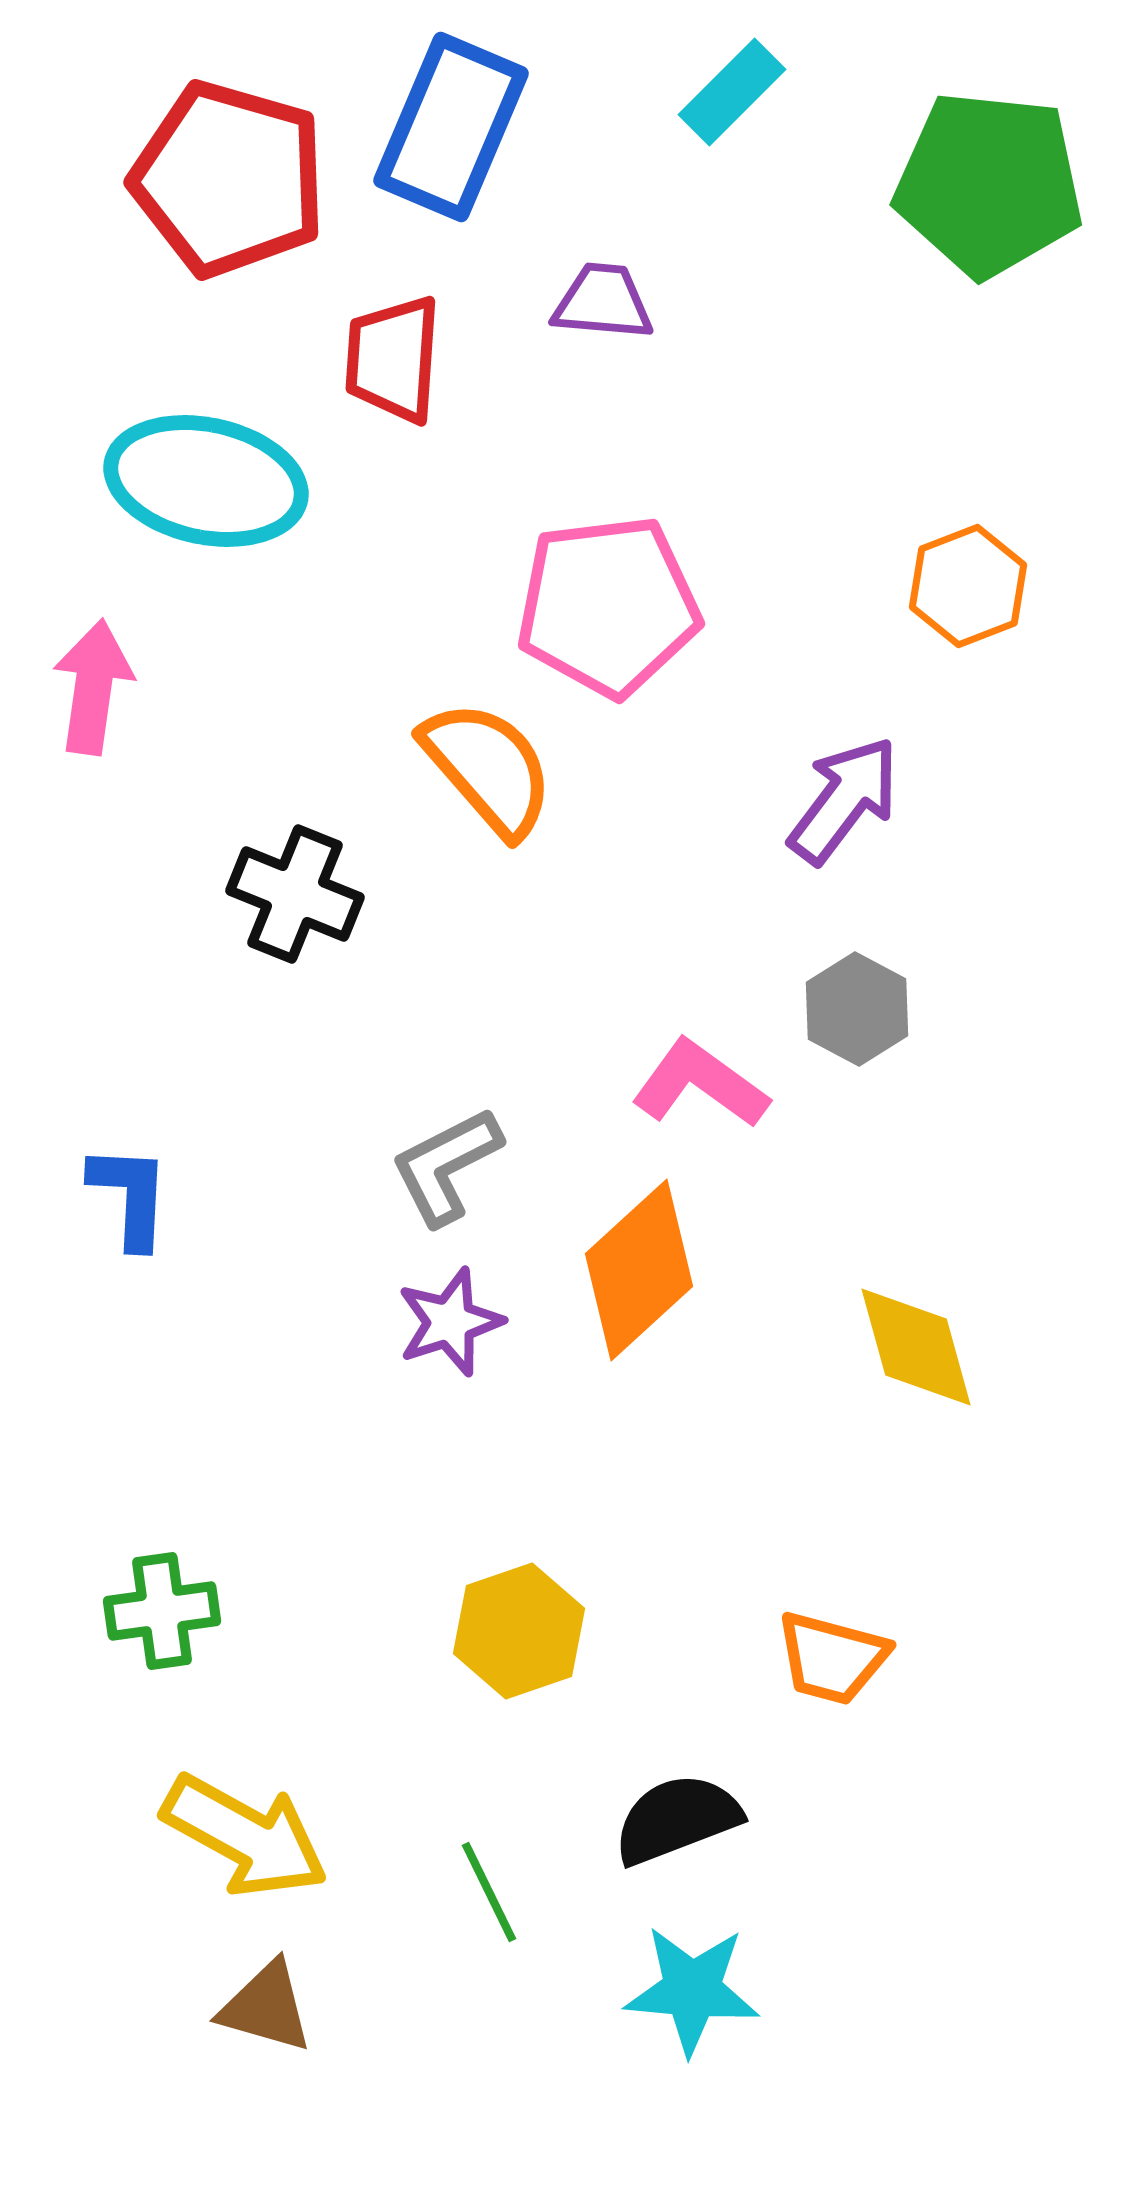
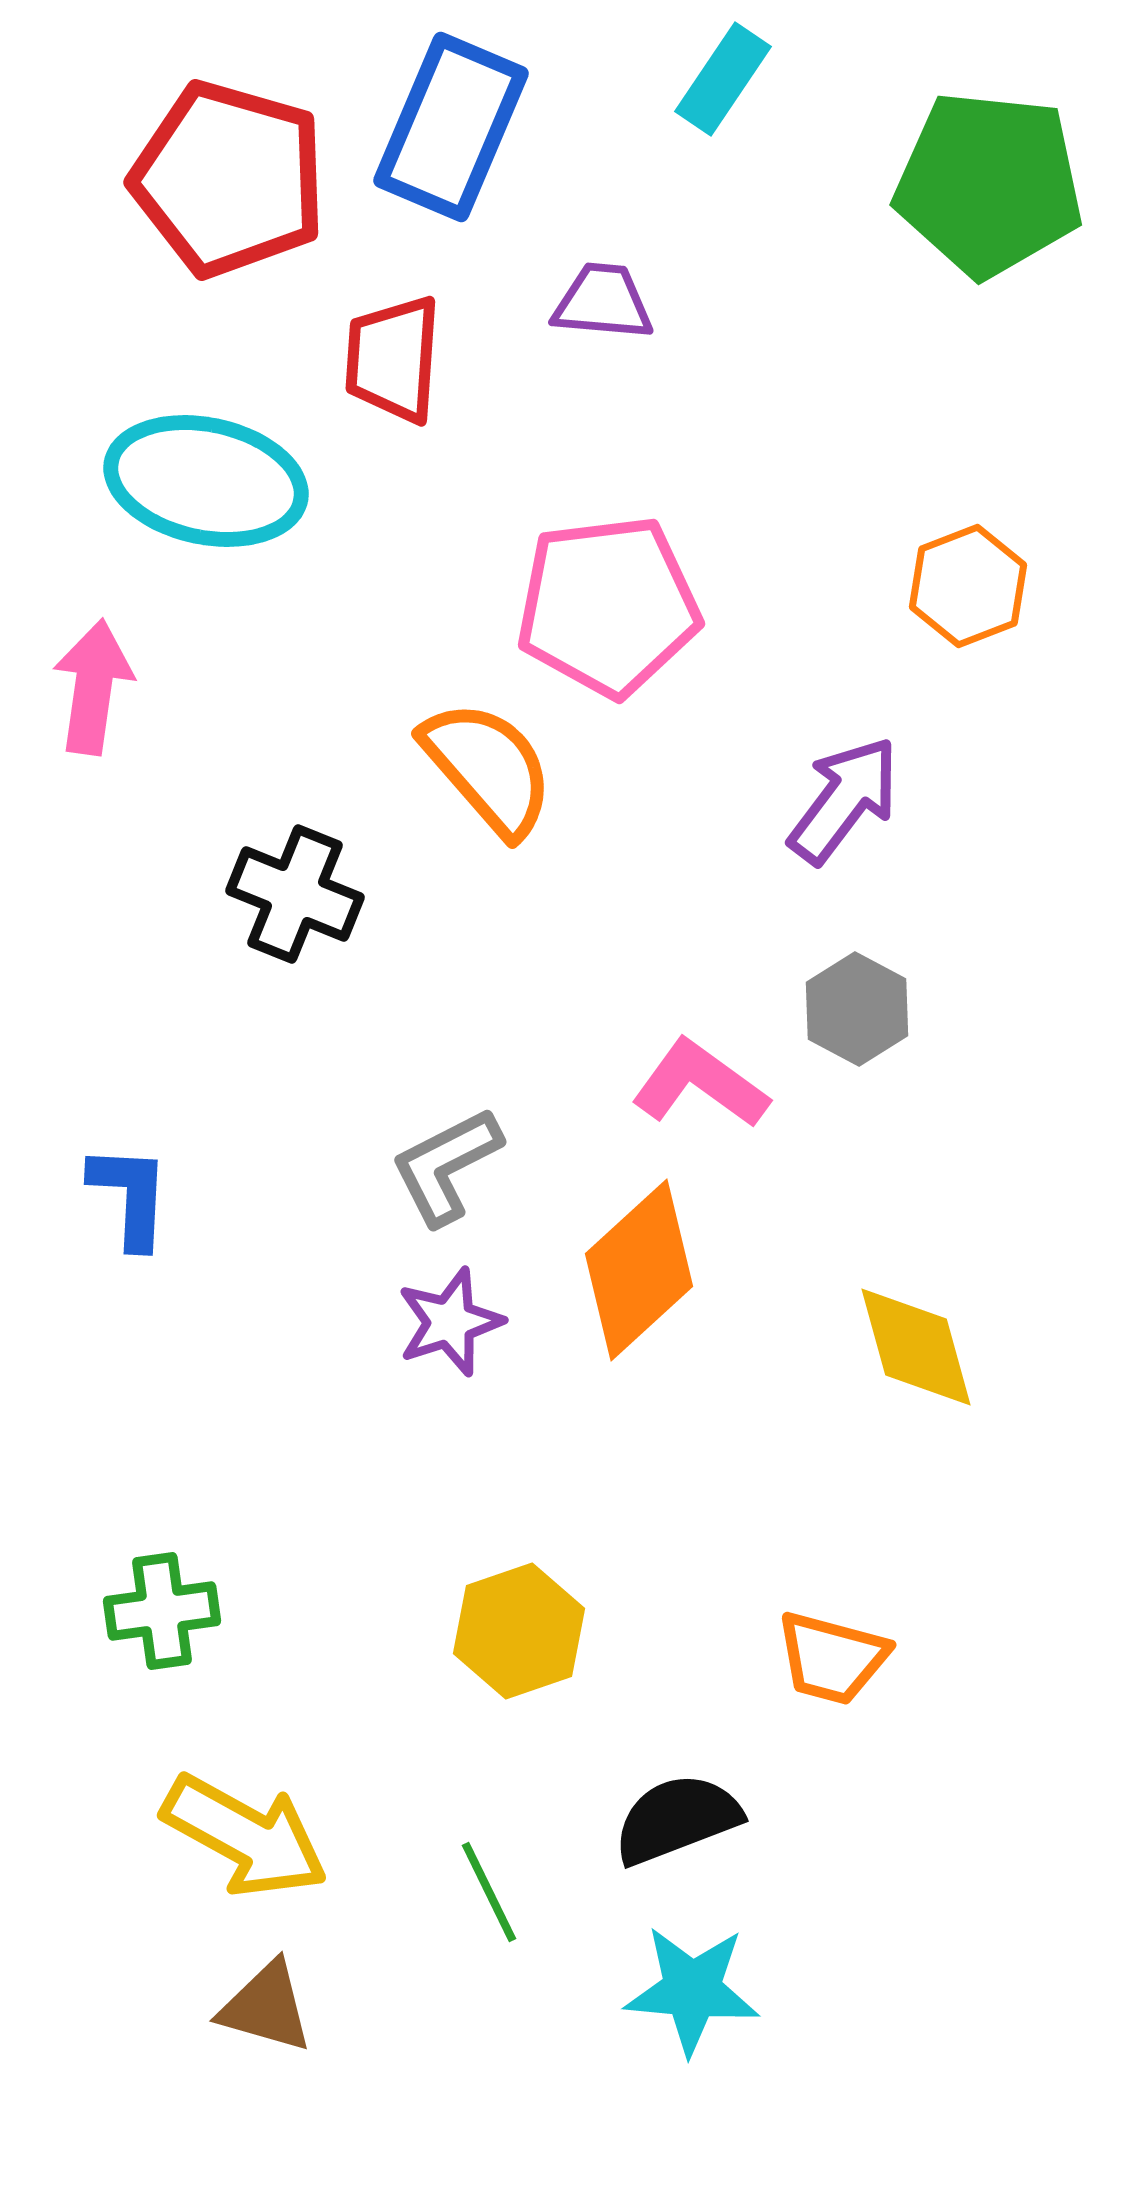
cyan rectangle: moved 9 px left, 13 px up; rotated 11 degrees counterclockwise
